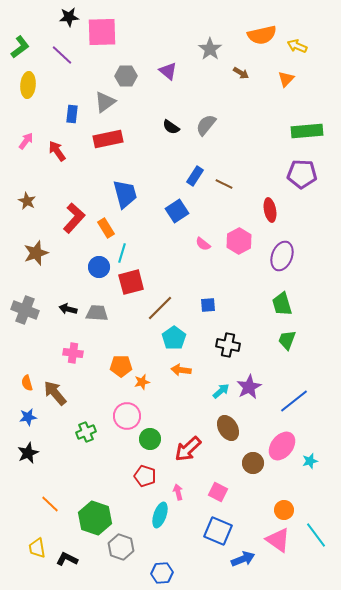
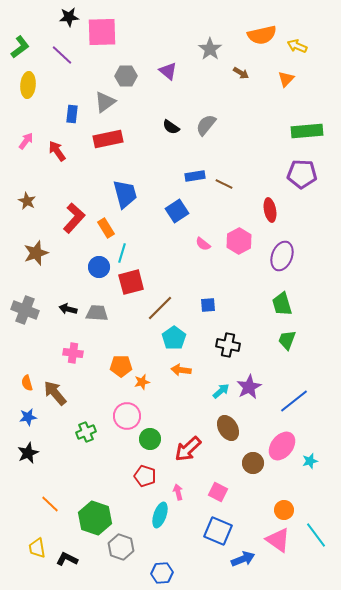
blue rectangle at (195, 176): rotated 48 degrees clockwise
